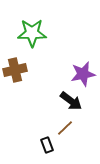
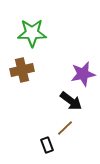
brown cross: moved 7 px right
